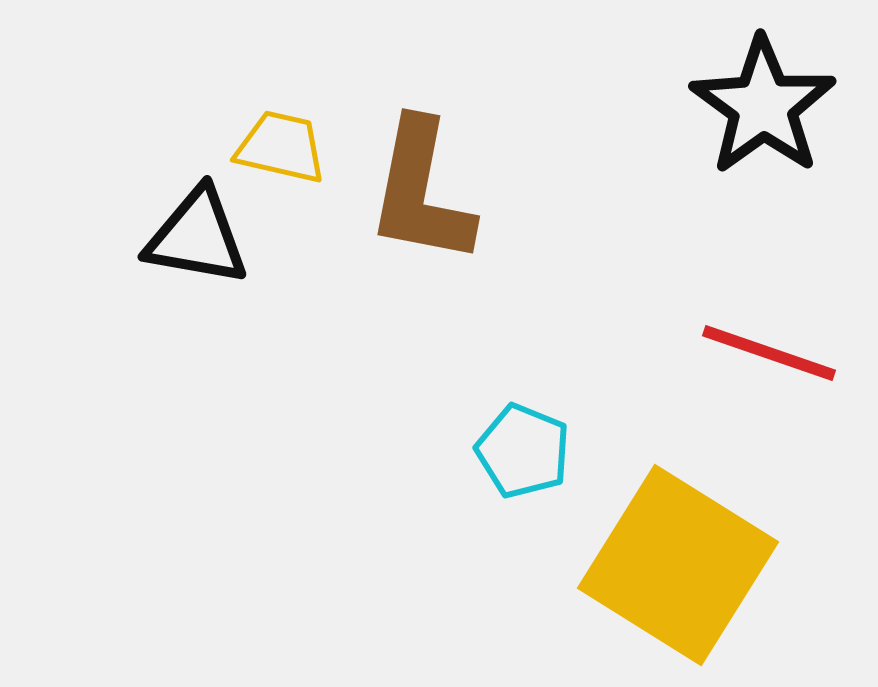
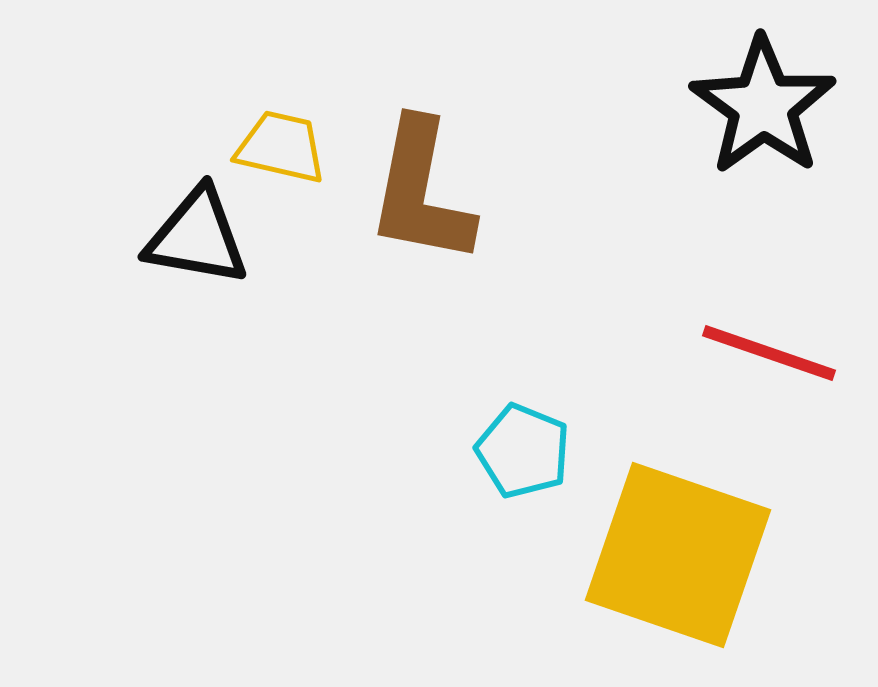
yellow square: moved 10 px up; rotated 13 degrees counterclockwise
